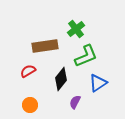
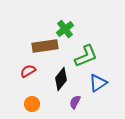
green cross: moved 11 px left
orange circle: moved 2 px right, 1 px up
